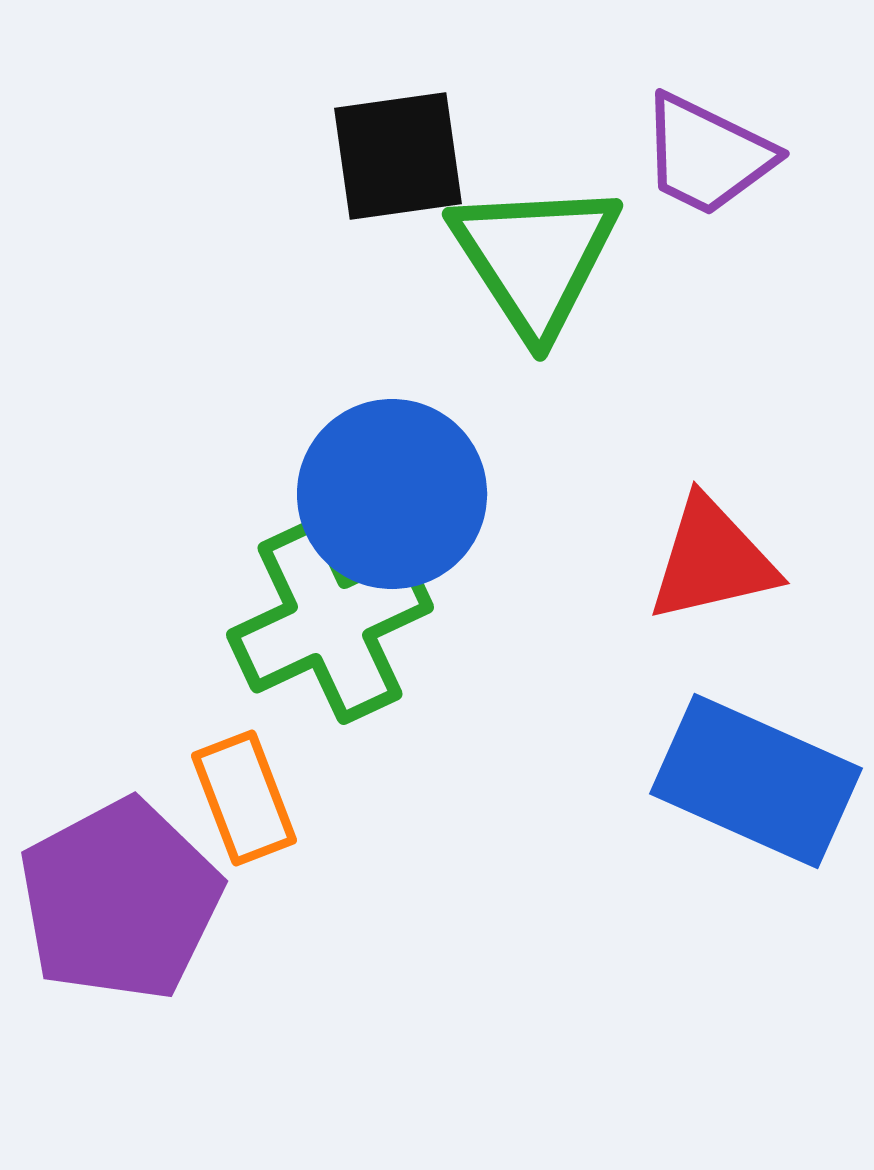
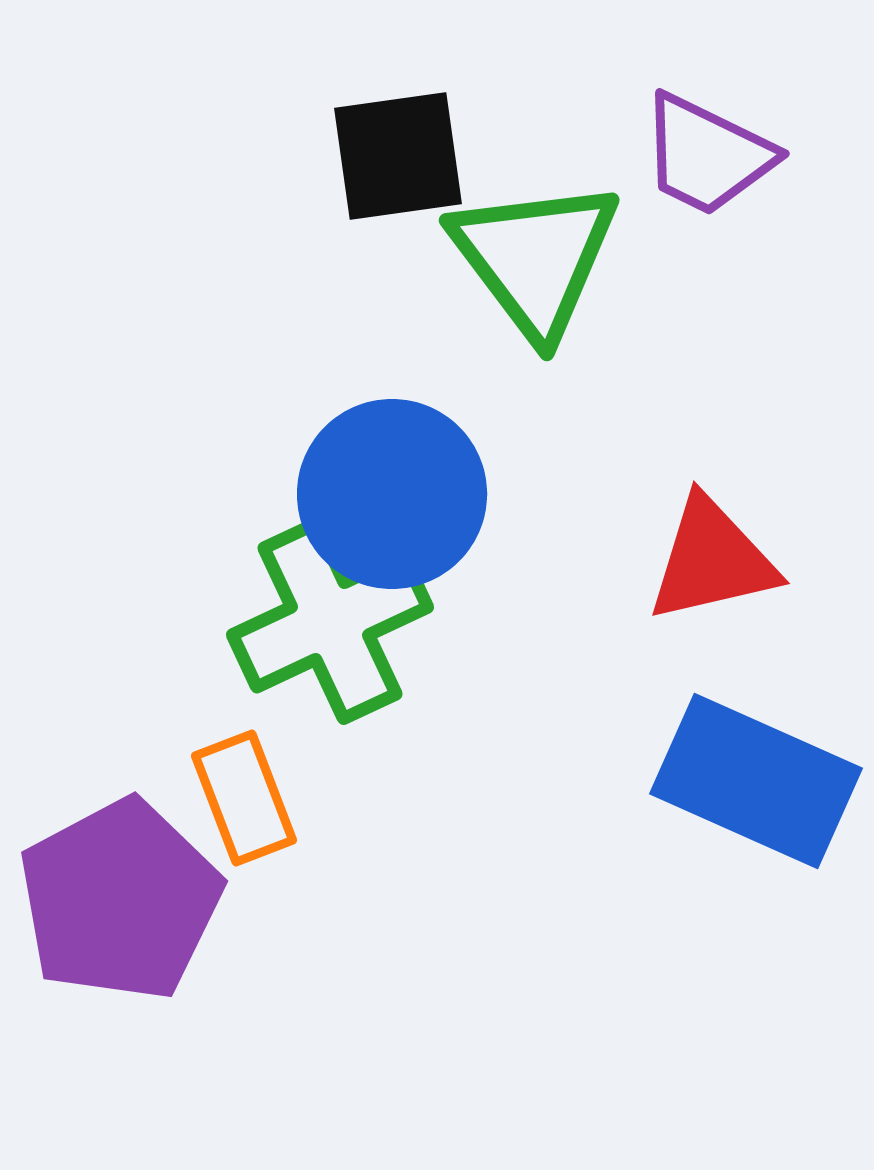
green triangle: rotated 4 degrees counterclockwise
